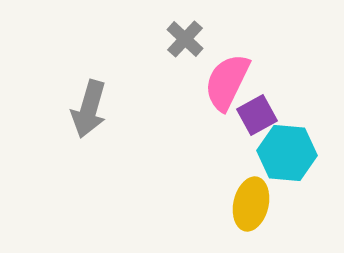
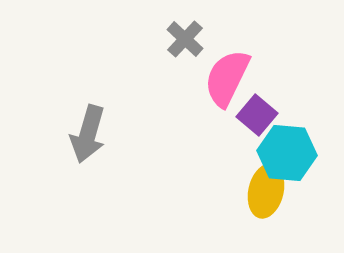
pink semicircle: moved 4 px up
gray arrow: moved 1 px left, 25 px down
purple square: rotated 21 degrees counterclockwise
yellow ellipse: moved 15 px right, 13 px up
